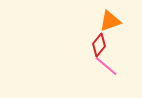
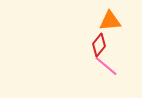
orange triangle: rotated 15 degrees clockwise
